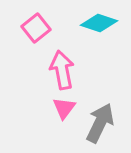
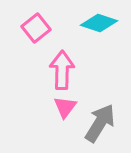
pink arrow: rotated 12 degrees clockwise
pink triangle: moved 1 px right, 1 px up
gray arrow: rotated 6 degrees clockwise
